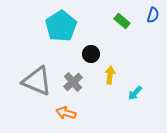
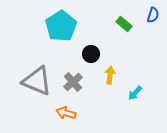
green rectangle: moved 2 px right, 3 px down
